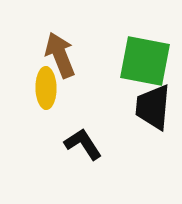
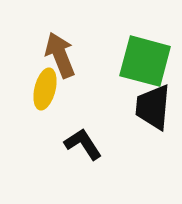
green square: rotated 4 degrees clockwise
yellow ellipse: moved 1 px left, 1 px down; rotated 15 degrees clockwise
